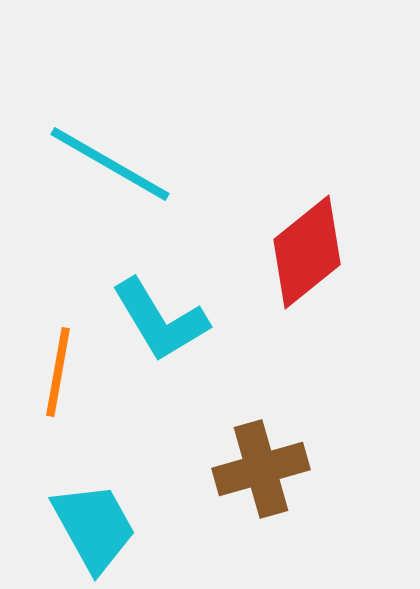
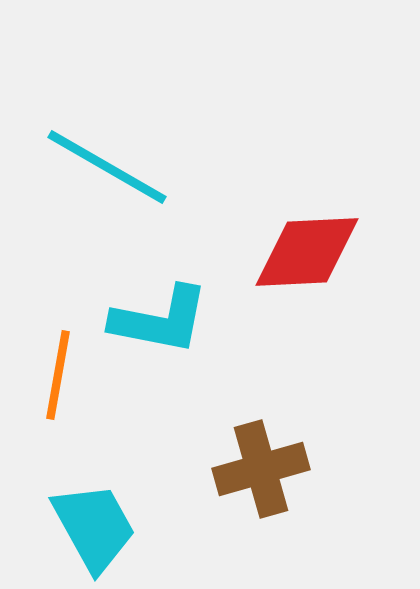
cyan line: moved 3 px left, 3 px down
red diamond: rotated 36 degrees clockwise
cyan L-shape: rotated 48 degrees counterclockwise
orange line: moved 3 px down
